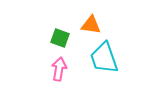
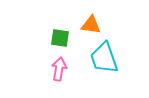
green square: rotated 12 degrees counterclockwise
